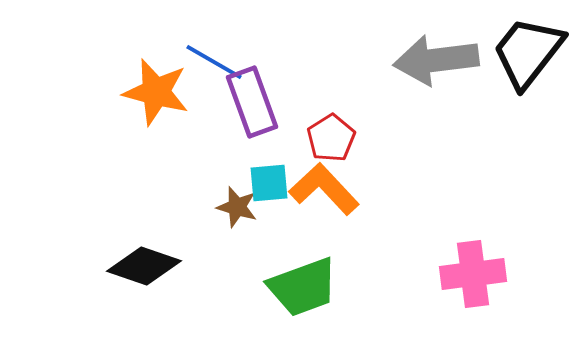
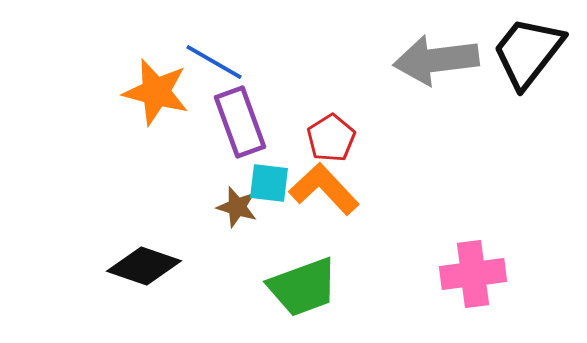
purple rectangle: moved 12 px left, 20 px down
cyan square: rotated 12 degrees clockwise
